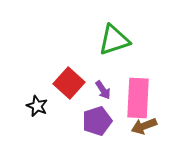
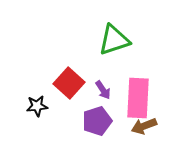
black star: rotated 30 degrees counterclockwise
